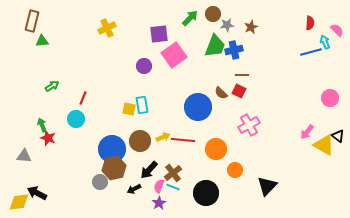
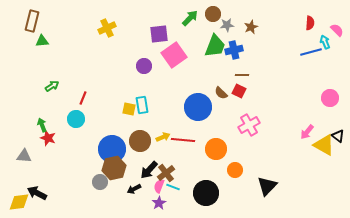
brown cross at (173, 173): moved 7 px left
